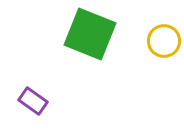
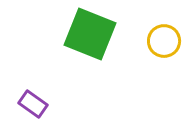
purple rectangle: moved 3 px down
